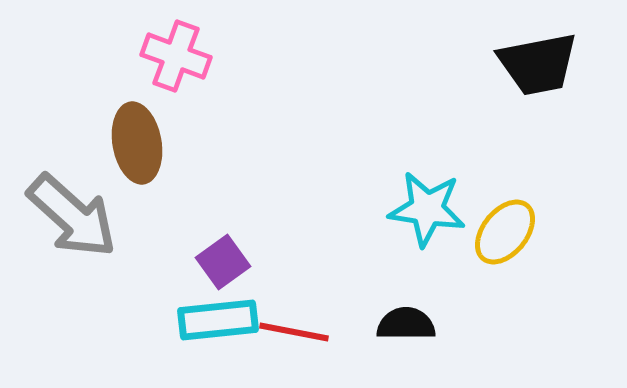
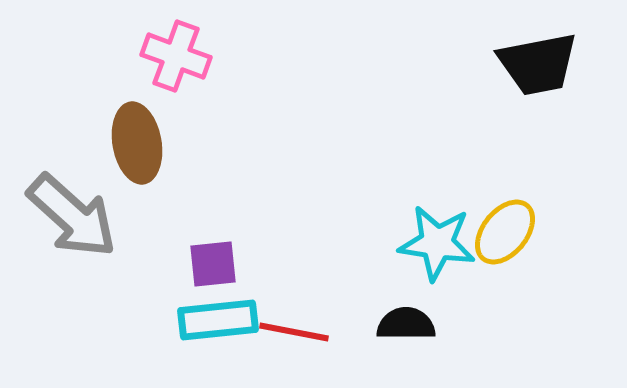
cyan star: moved 10 px right, 34 px down
purple square: moved 10 px left, 2 px down; rotated 30 degrees clockwise
